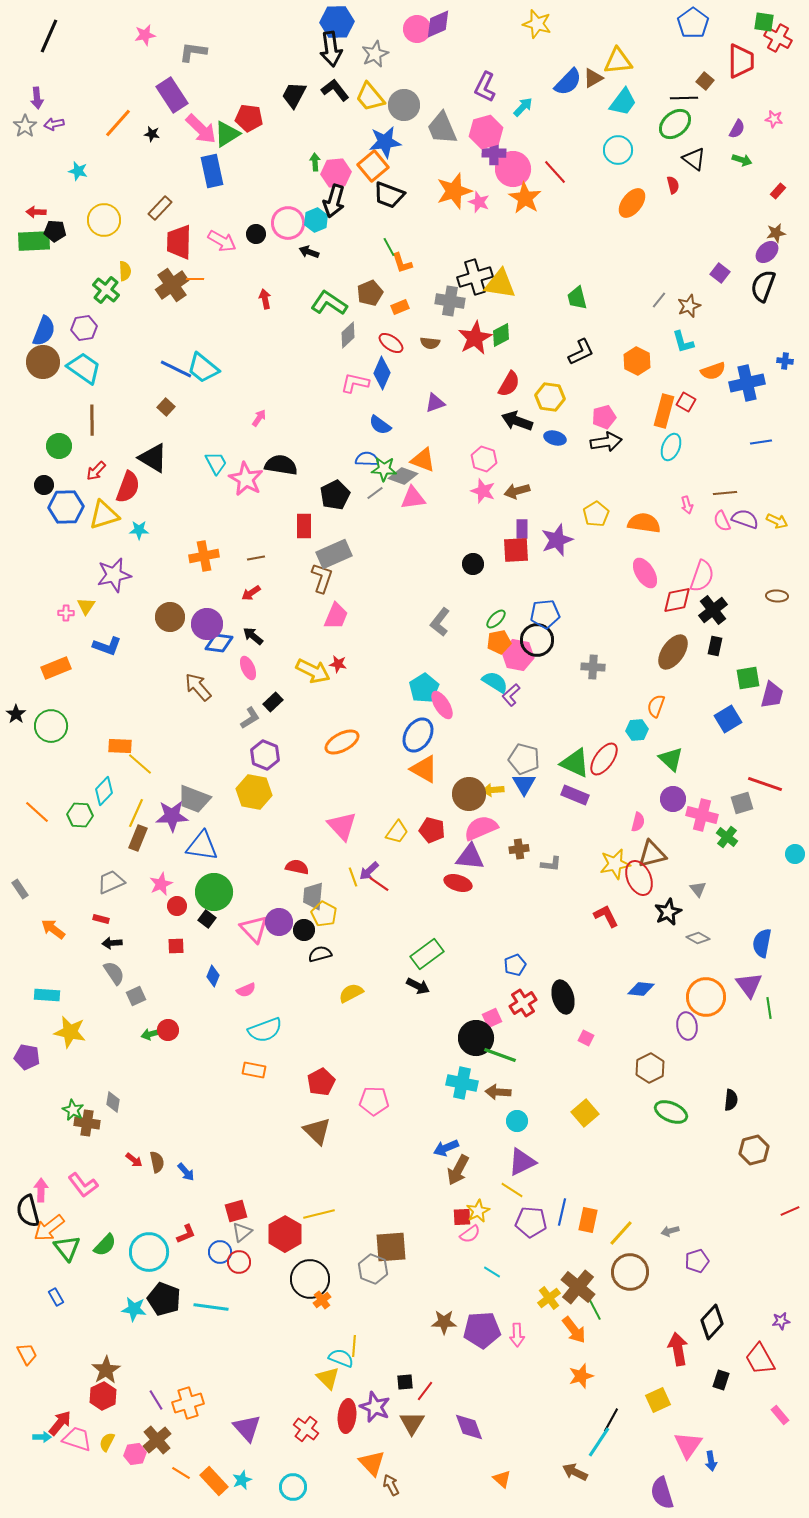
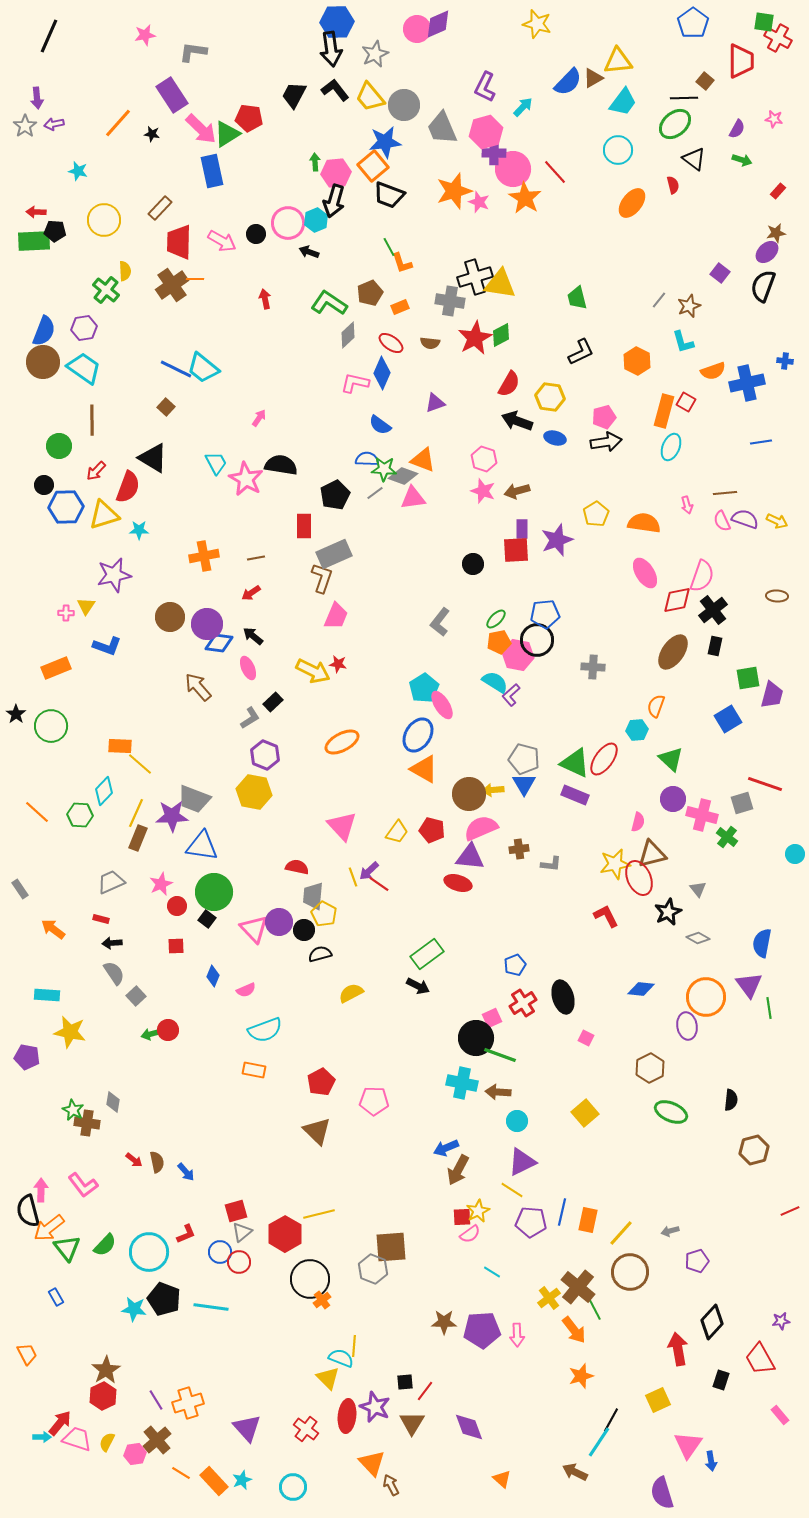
gray square at (136, 996): rotated 18 degrees counterclockwise
